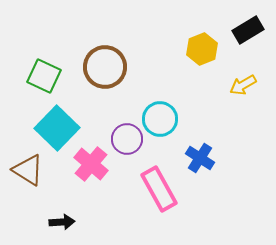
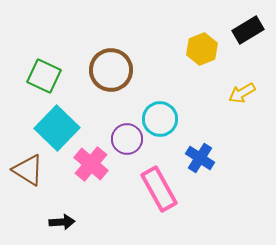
brown circle: moved 6 px right, 3 px down
yellow arrow: moved 1 px left, 8 px down
